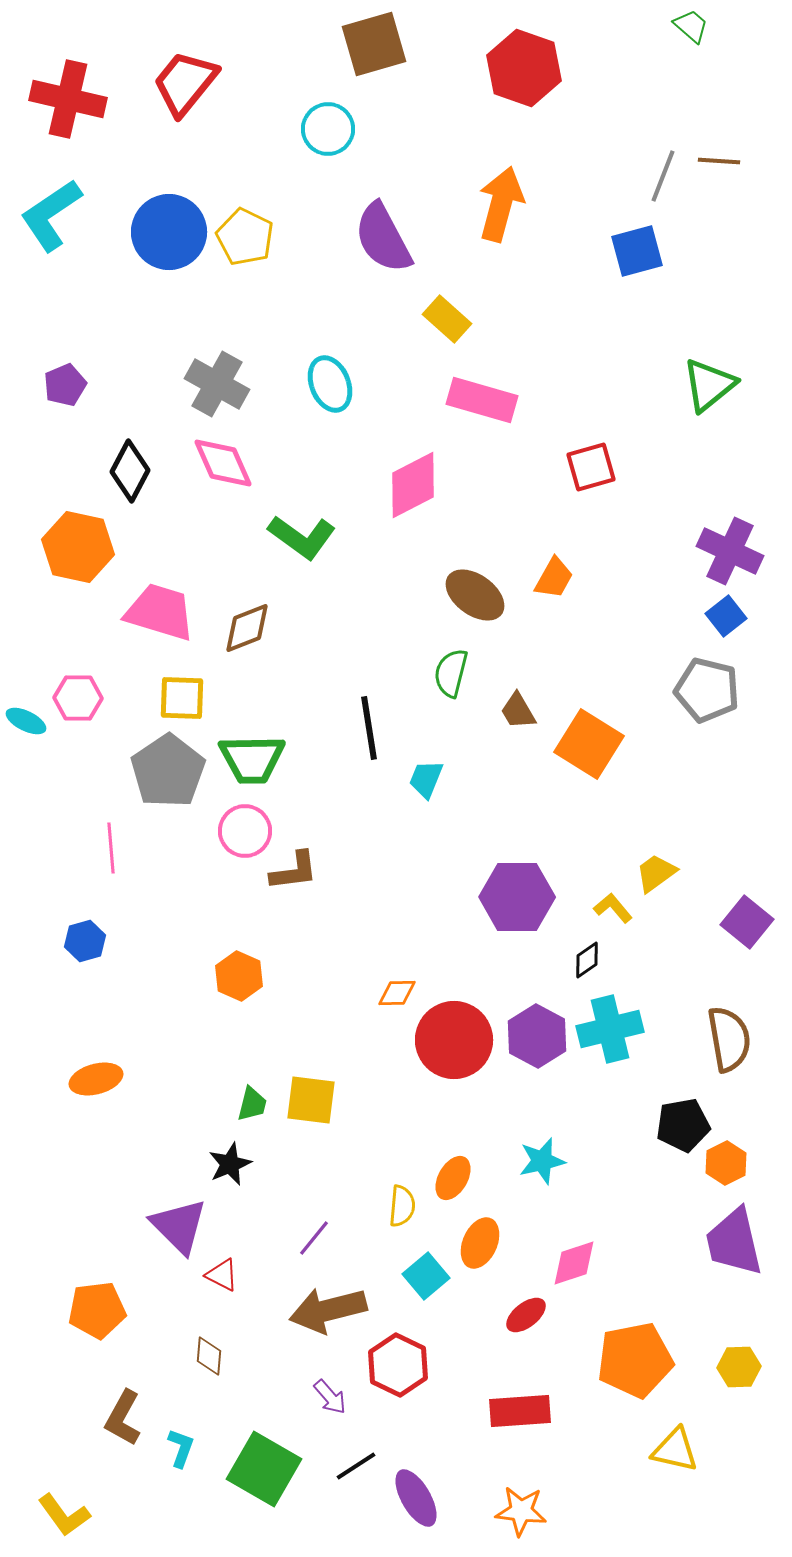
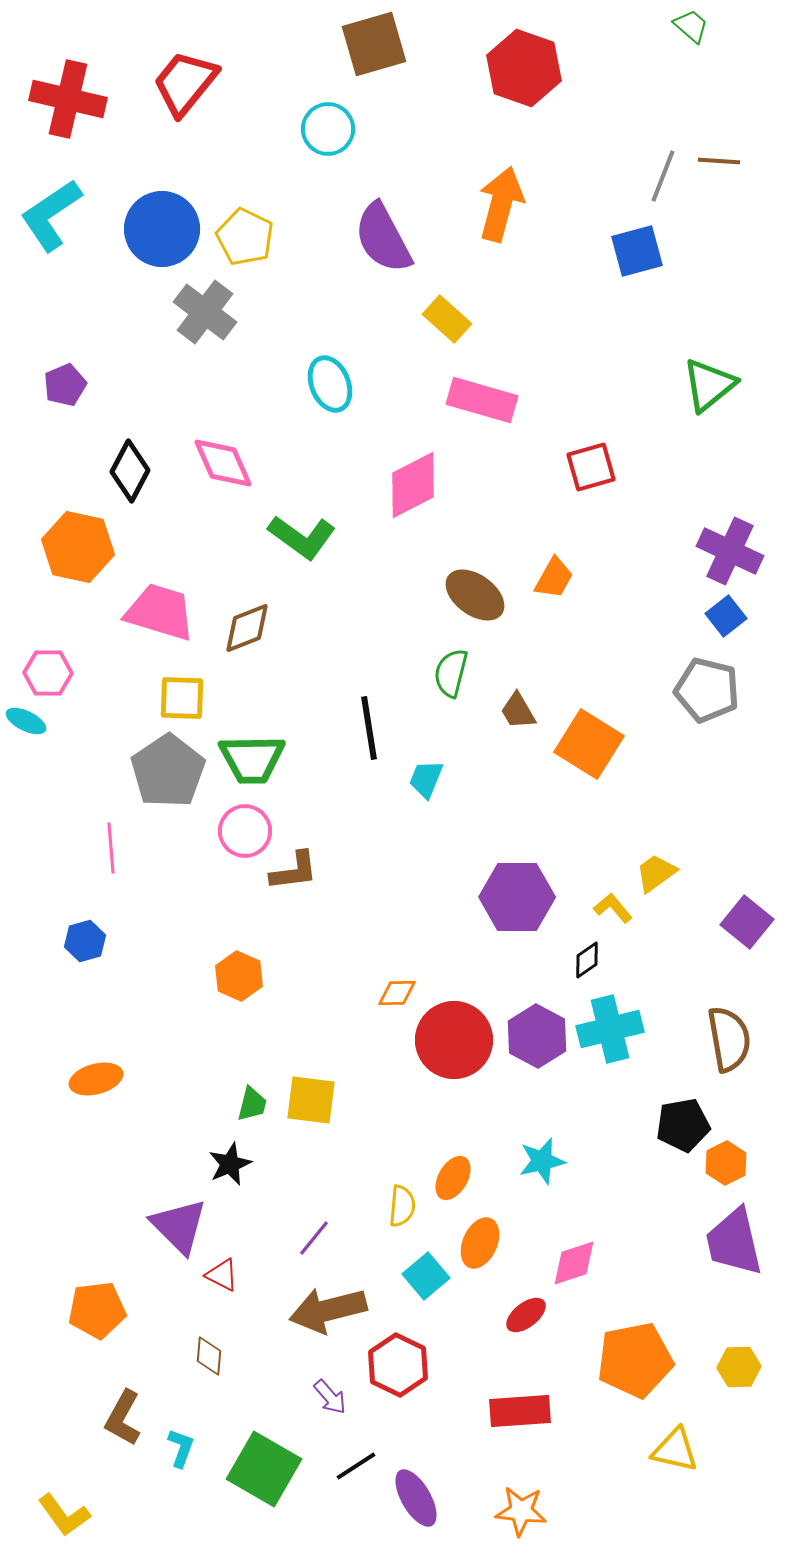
blue circle at (169, 232): moved 7 px left, 3 px up
gray cross at (217, 384): moved 12 px left, 72 px up; rotated 8 degrees clockwise
pink hexagon at (78, 698): moved 30 px left, 25 px up
